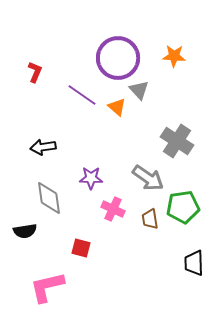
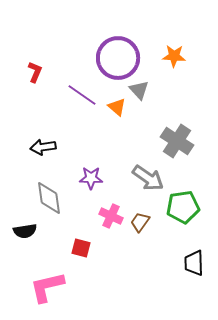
pink cross: moved 2 px left, 7 px down
brown trapezoid: moved 10 px left, 3 px down; rotated 45 degrees clockwise
